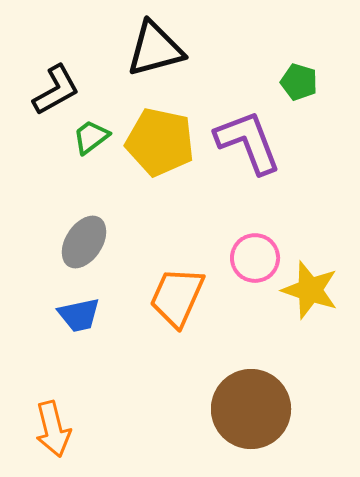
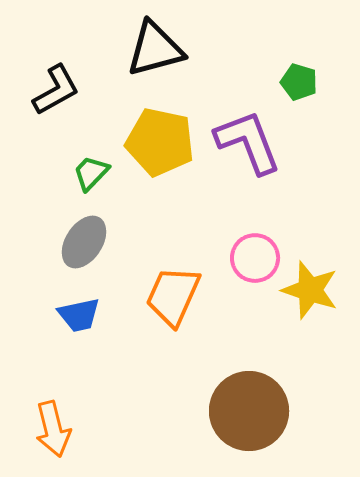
green trapezoid: moved 36 px down; rotated 9 degrees counterclockwise
orange trapezoid: moved 4 px left, 1 px up
brown circle: moved 2 px left, 2 px down
